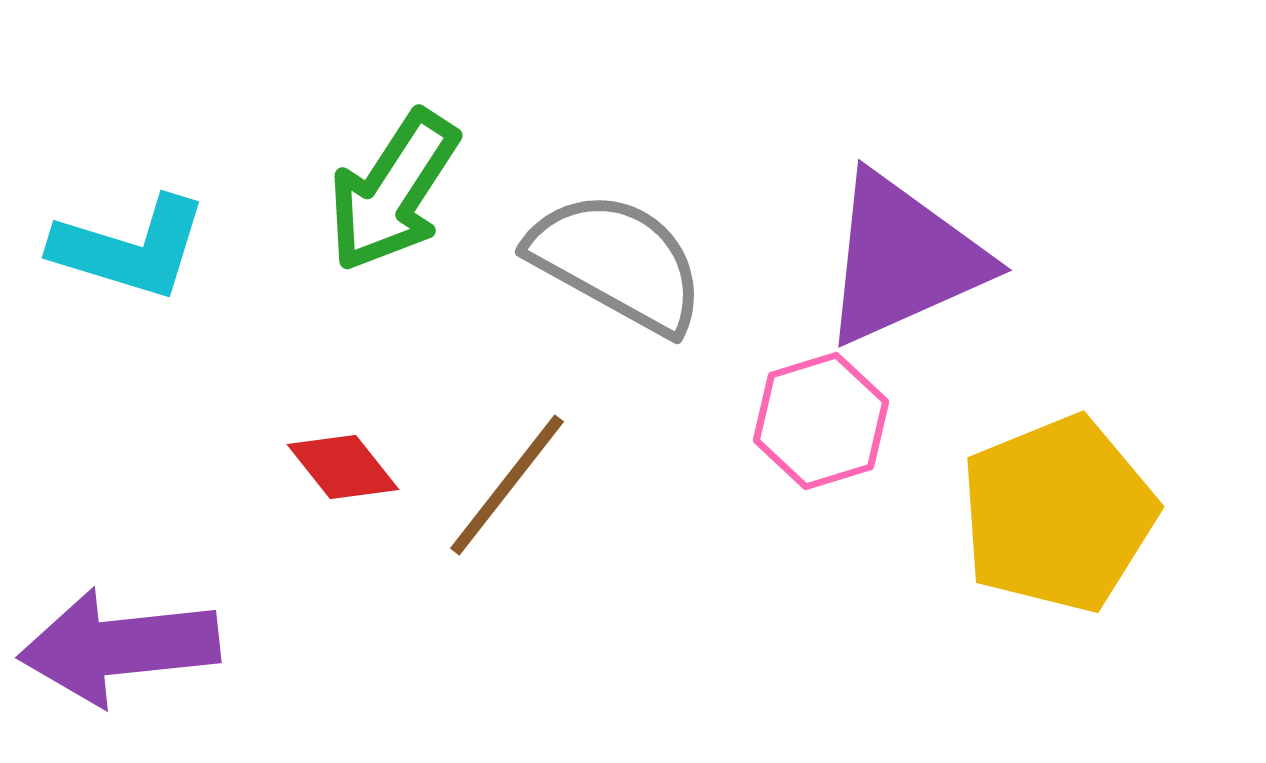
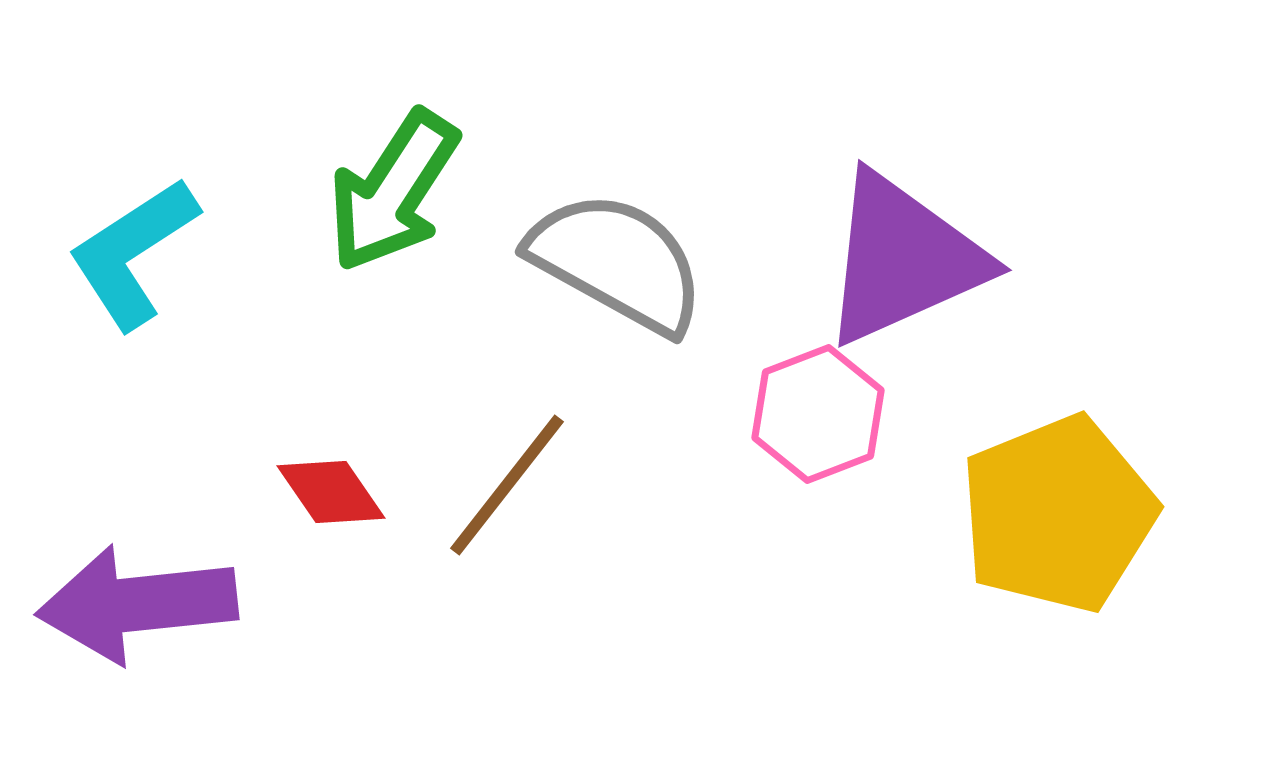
cyan L-shape: moved 3 px right, 5 px down; rotated 130 degrees clockwise
pink hexagon: moved 3 px left, 7 px up; rotated 4 degrees counterclockwise
red diamond: moved 12 px left, 25 px down; rotated 4 degrees clockwise
purple arrow: moved 18 px right, 43 px up
